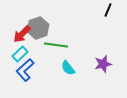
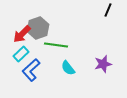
cyan rectangle: moved 1 px right
blue L-shape: moved 6 px right
